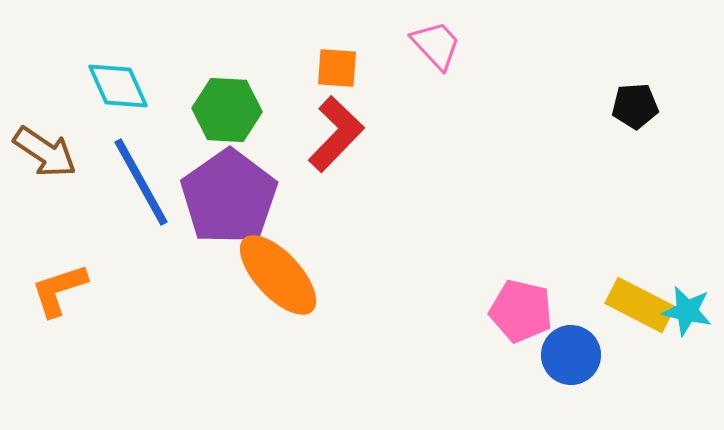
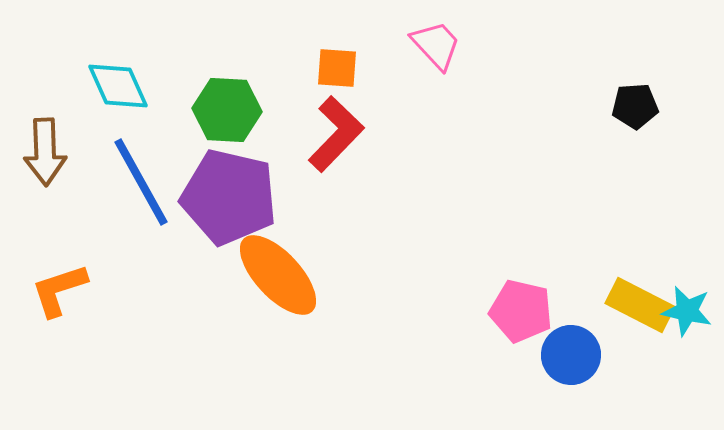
brown arrow: rotated 54 degrees clockwise
purple pentagon: rotated 24 degrees counterclockwise
